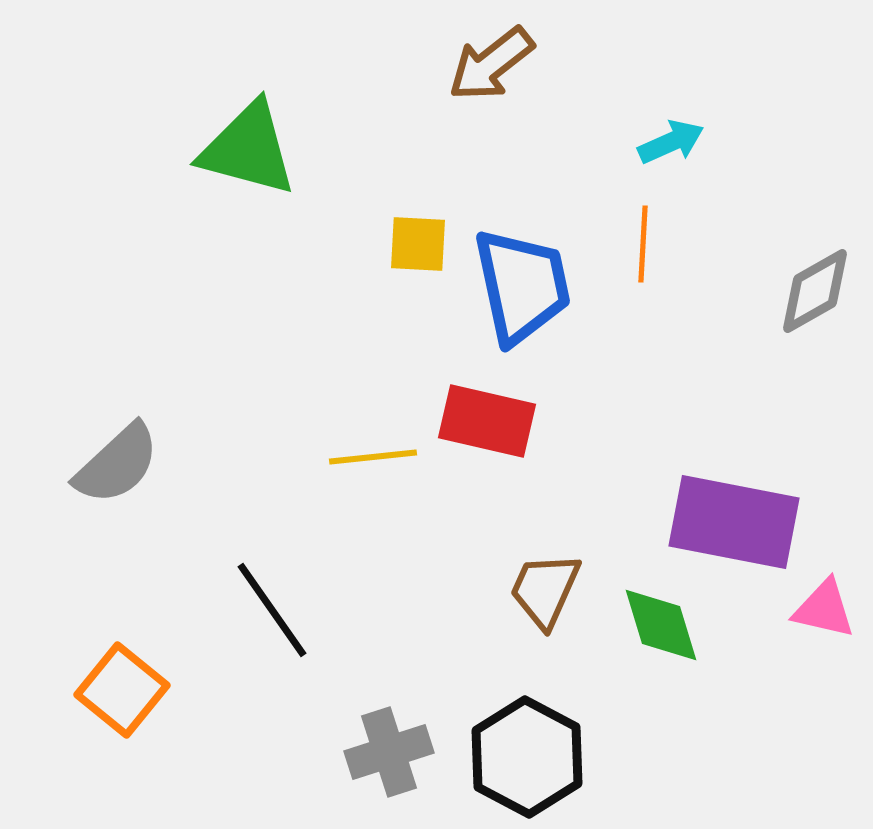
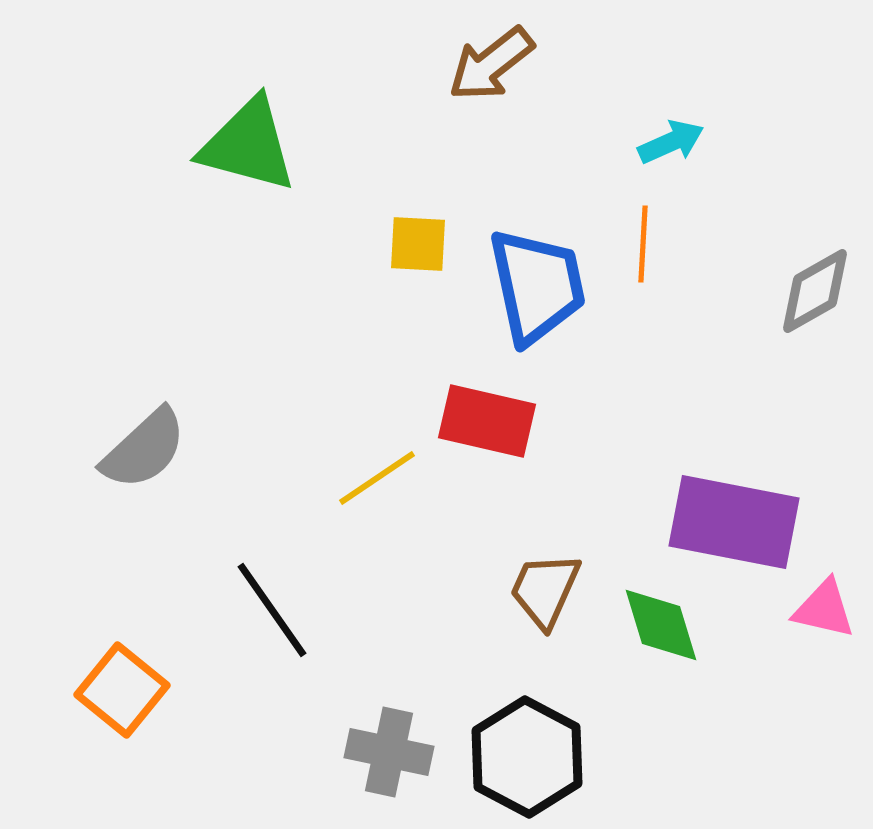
green triangle: moved 4 px up
blue trapezoid: moved 15 px right
yellow line: moved 4 px right, 21 px down; rotated 28 degrees counterclockwise
gray semicircle: moved 27 px right, 15 px up
gray cross: rotated 30 degrees clockwise
